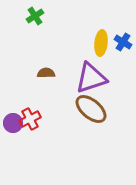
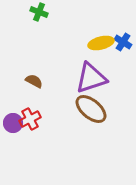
green cross: moved 4 px right, 4 px up; rotated 36 degrees counterclockwise
yellow ellipse: rotated 70 degrees clockwise
brown semicircle: moved 12 px left, 8 px down; rotated 30 degrees clockwise
